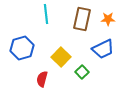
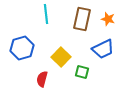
orange star: rotated 16 degrees clockwise
green square: rotated 32 degrees counterclockwise
